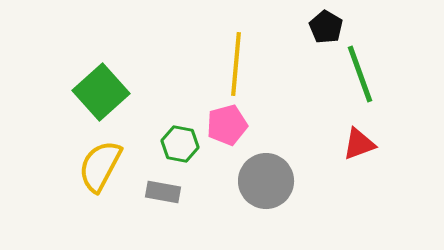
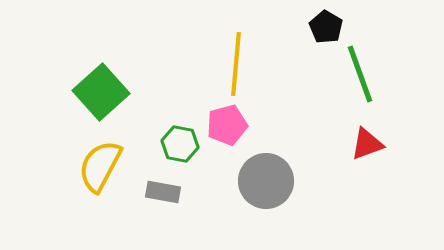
red triangle: moved 8 px right
